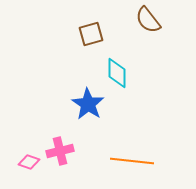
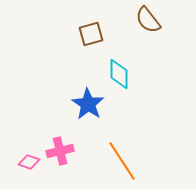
cyan diamond: moved 2 px right, 1 px down
orange line: moved 10 px left; rotated 51 degrees clockwise
